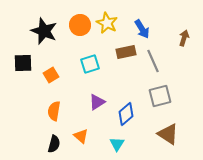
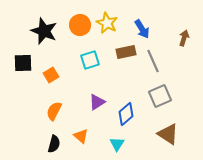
cyan square: moved 4 px up
gray square: rotated 10 degrees counterclockwise
orange semicircle: rotated 18 degrees clockwise
